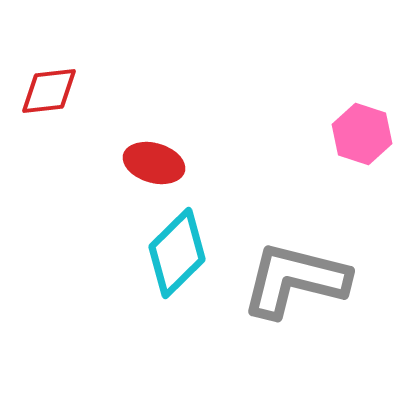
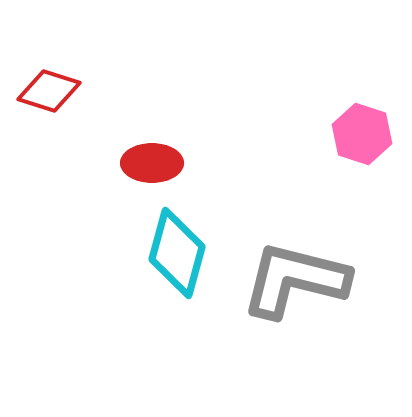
red diamond: rotated 24 degrees clockwise
red ellipse: moved 2 px left; rotated 16 degrees counterclockwise
cyan diamond: rotated 30 degrees counterclockwise
